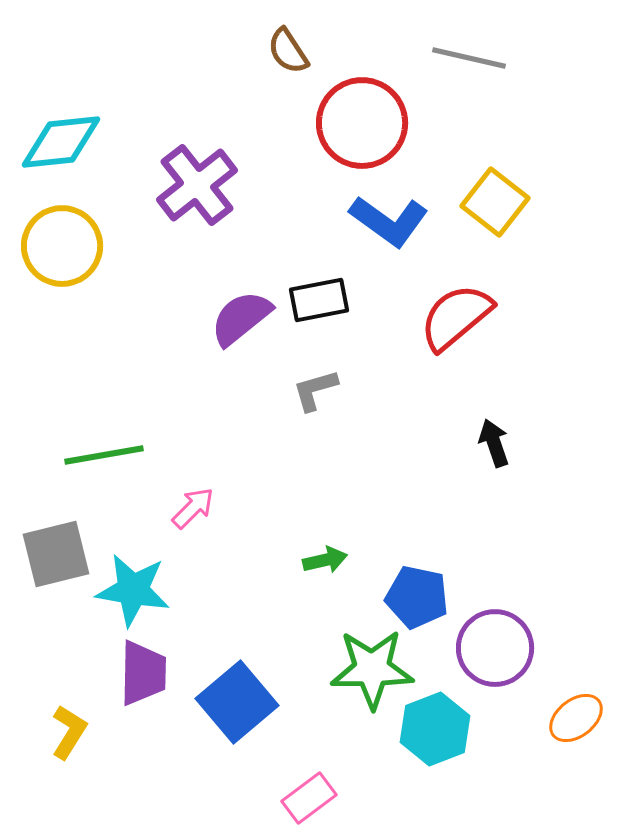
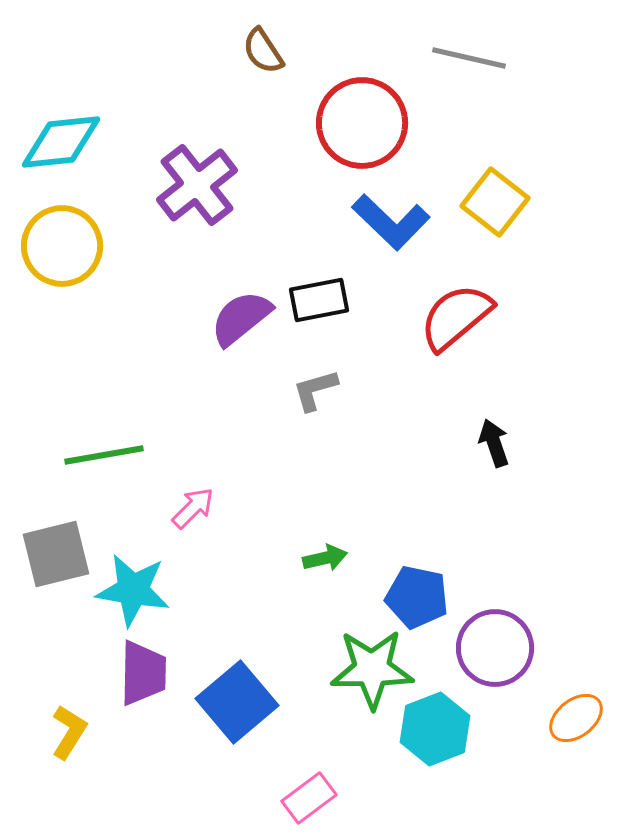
brown semicircle: moved 25 px left
blue L-shape: moved 2 px right, 1 px down; rotated 8 degrees clockwise
green arrow: moved 2 px up
